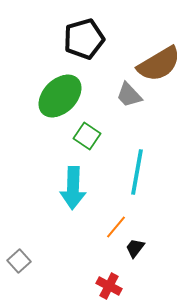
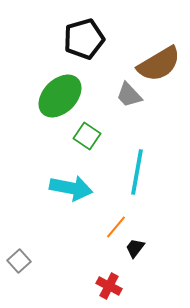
cyan arrow: moved 2 px left; rotated 81 degrees counterclockwise
